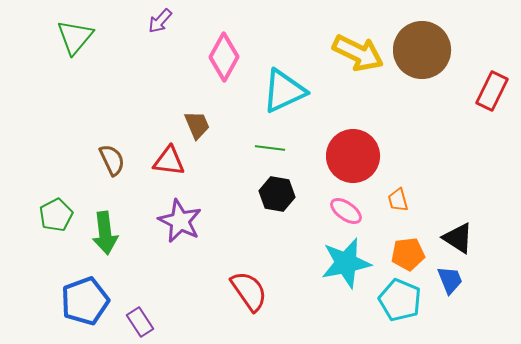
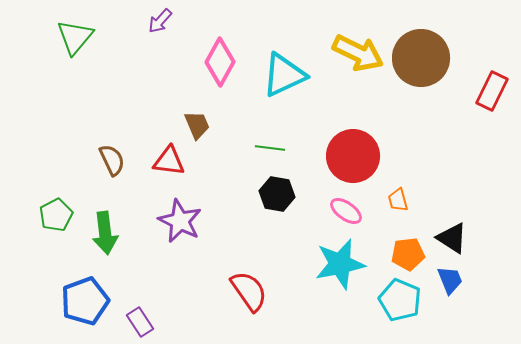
brown circle: moved 1 px left, 8 px down
pink diamond: moved 4 px left, 5 px down
cyan triangle: moved 16 px up
black triangle: moved 6 px left
cyan star: moved 6 px left, 1 px down
